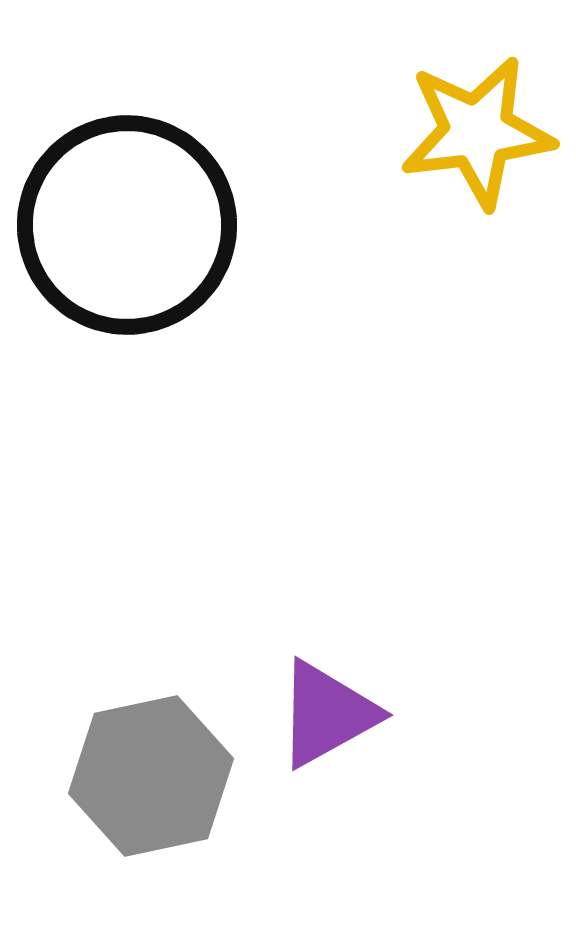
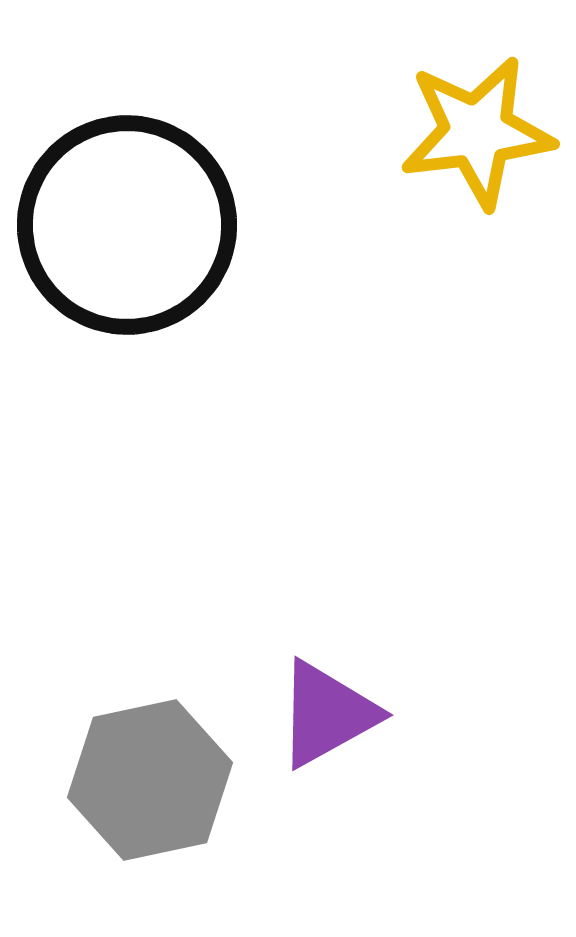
gray hexagon: moved 1 px left, 4 px down
